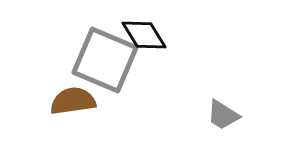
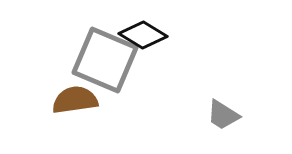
black diamond: moved 1 px left; rotated 27 degrees counterclockwise
brown semicircle: moved 2 px right, 1 px up
